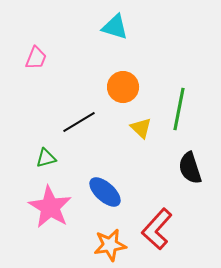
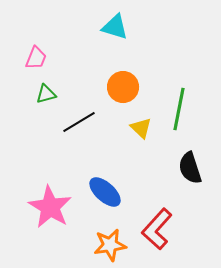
green triangle: moved 64 px up
